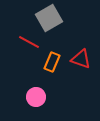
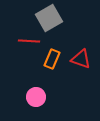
red line: moved 1 px up; rotated 25 degrees counterclockwise
orange rectangle: moved 3 px up
